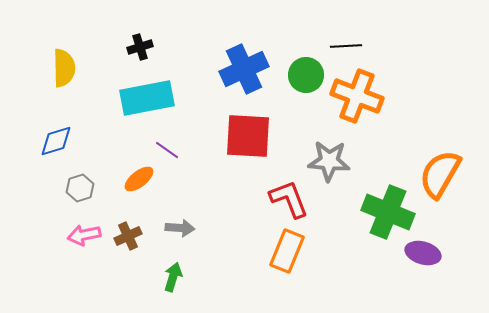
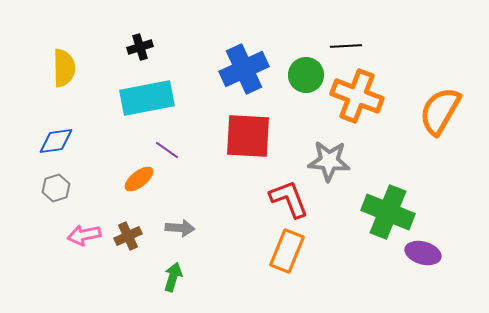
blue diamond: rotated 9 degrees clockwise
orange semicircle: moved 63 px up
gray hexagon: moved 24 px left
